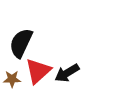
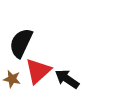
black arrow: moved 6 px down; rotated 65 degrees clockwise
brown star: rotated 12 degrees clockwise
